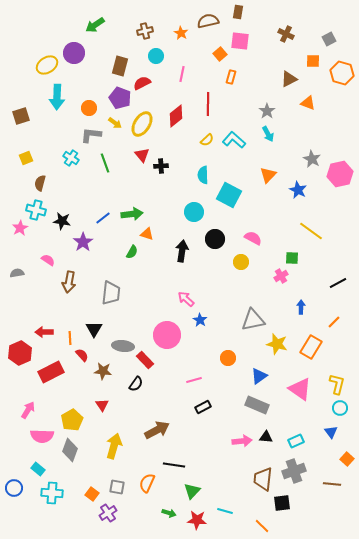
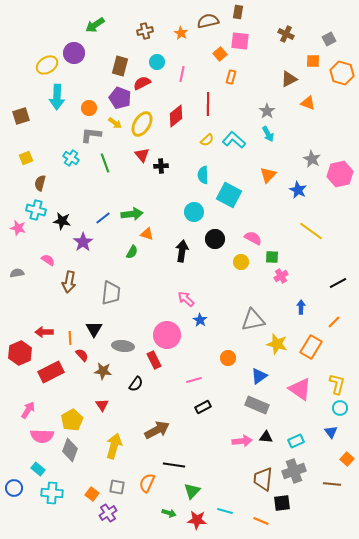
cyan circle at (156, 56): moved 1 px right, 6 px down
pink star at (20, 228): moved 2 px left; rotated 28 degrees counterclockwise
green square at (292, 258): moved 20 px left, 1 px up
red rectangle at (145, 360): moved 9 px right; rotated 18 degrees clockwise
orange line at (262, 526): moved 1 px left, 5 px up; rotated 21 degrees counterclockwise
